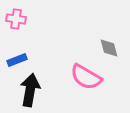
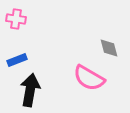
pink semicircle: moved 3 px right, 1 px down
